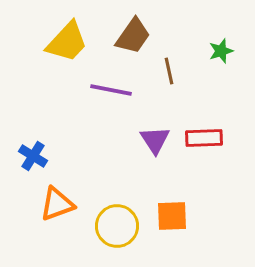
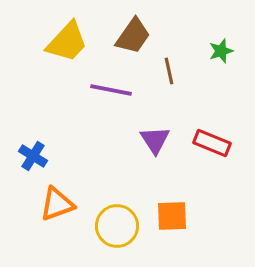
red rectangle: moved 8 px right, 5 px down; rotated 24 degrees clockwise
